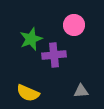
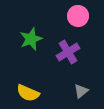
pink circle: moved 4 px right, 9 px up
purple cross: moved 14 px right, 3 px up; rotated 25 degrees counterclockwise
gray triangle: rotated 35 degrees counterclockwise
